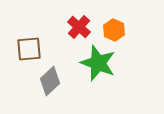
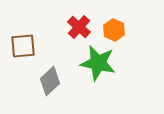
brown square: moved 6 px left, 3 px up
green star: rotated 9 degrees counterclockwise
